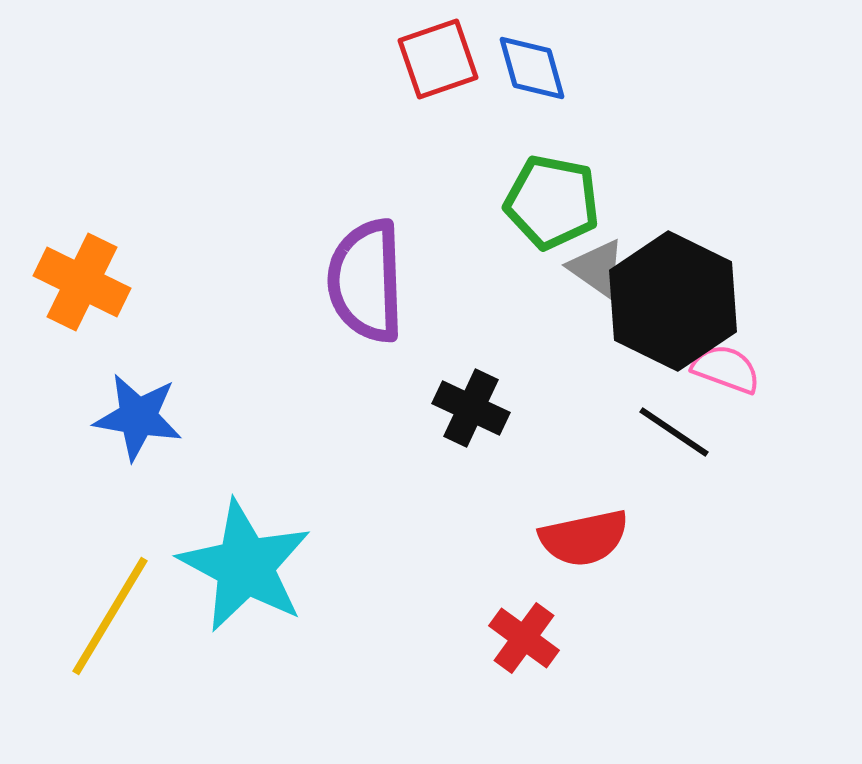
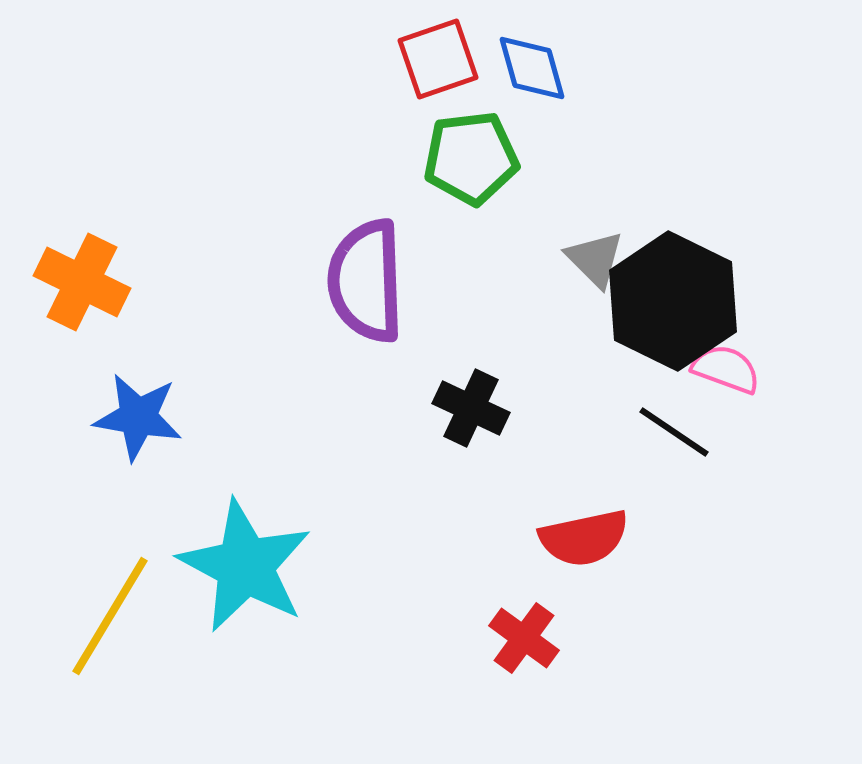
green pentagon: moved 81 px left, 44 px up; rotated 18 degrees counterclockwise
gray triangle: moved 2 px left, 9 px up; rotated 10 degrees clockwise
